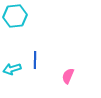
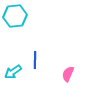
cyan arrow: moved 1 px right, 3 px down; rotated 18 degrees counterclockwise
pink semicircle: moved 2 px up
